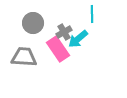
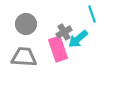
cyan line: rotated 18 degrees counterclockwise
gray circle: moved 7 px left, 1 px down
pink rectangle: rotated 15 degrees clockwise
